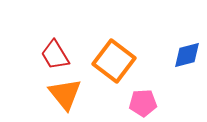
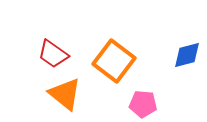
red trapezoid: moved 2 px left, 1 px up; rotated 24 degrees counterclockwise
orange triangle: rotated 12 degrees counterclockwise
pink pentagon: moved 1 px down; rotated 8 degrees clockwise
